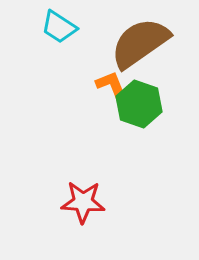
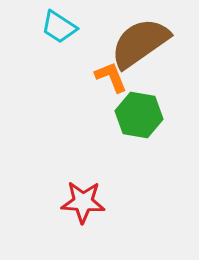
orange L-shape: moved 1 px left, 9 px up
green hexagon: moved 11 px down; rotated 9 degrees counterclockwise
